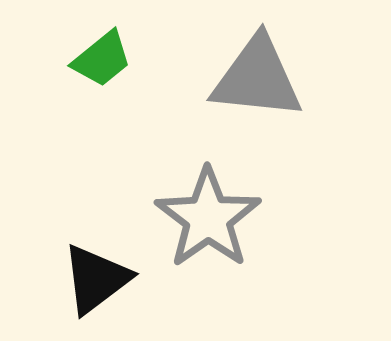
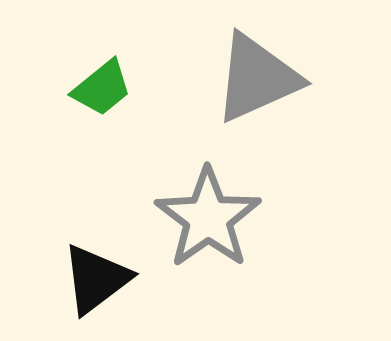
green trapezoid: moved 29 px down
gray triangle: rotated 30 degrees counterclockwise
